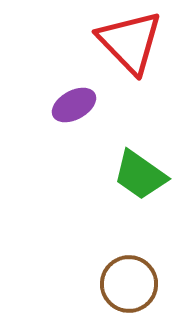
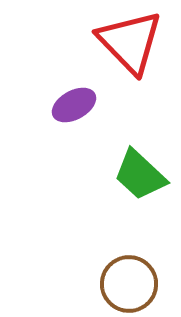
green trapezoid: rotated 8 degrees clockwise
